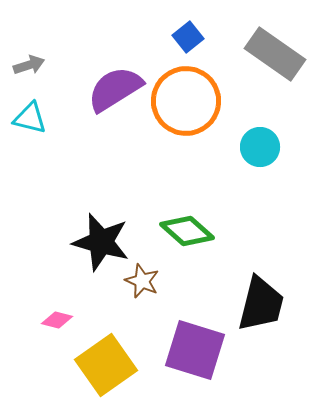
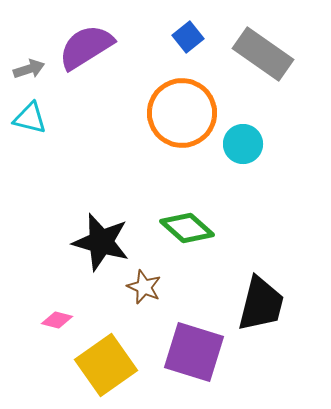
gray rectangle: moved 12 px left
gray arrow: moved 4 px down
purple semicircle: moved 29 px left, 42 px up
orange circle: moved 4 px left, 12 px down
cyan circle: moved 17 px left, 3 px up
green diamond: moved 3 px up
brown star: moved 2 px right, 6 px down
purple square: moved 1 px left, 2 px down
